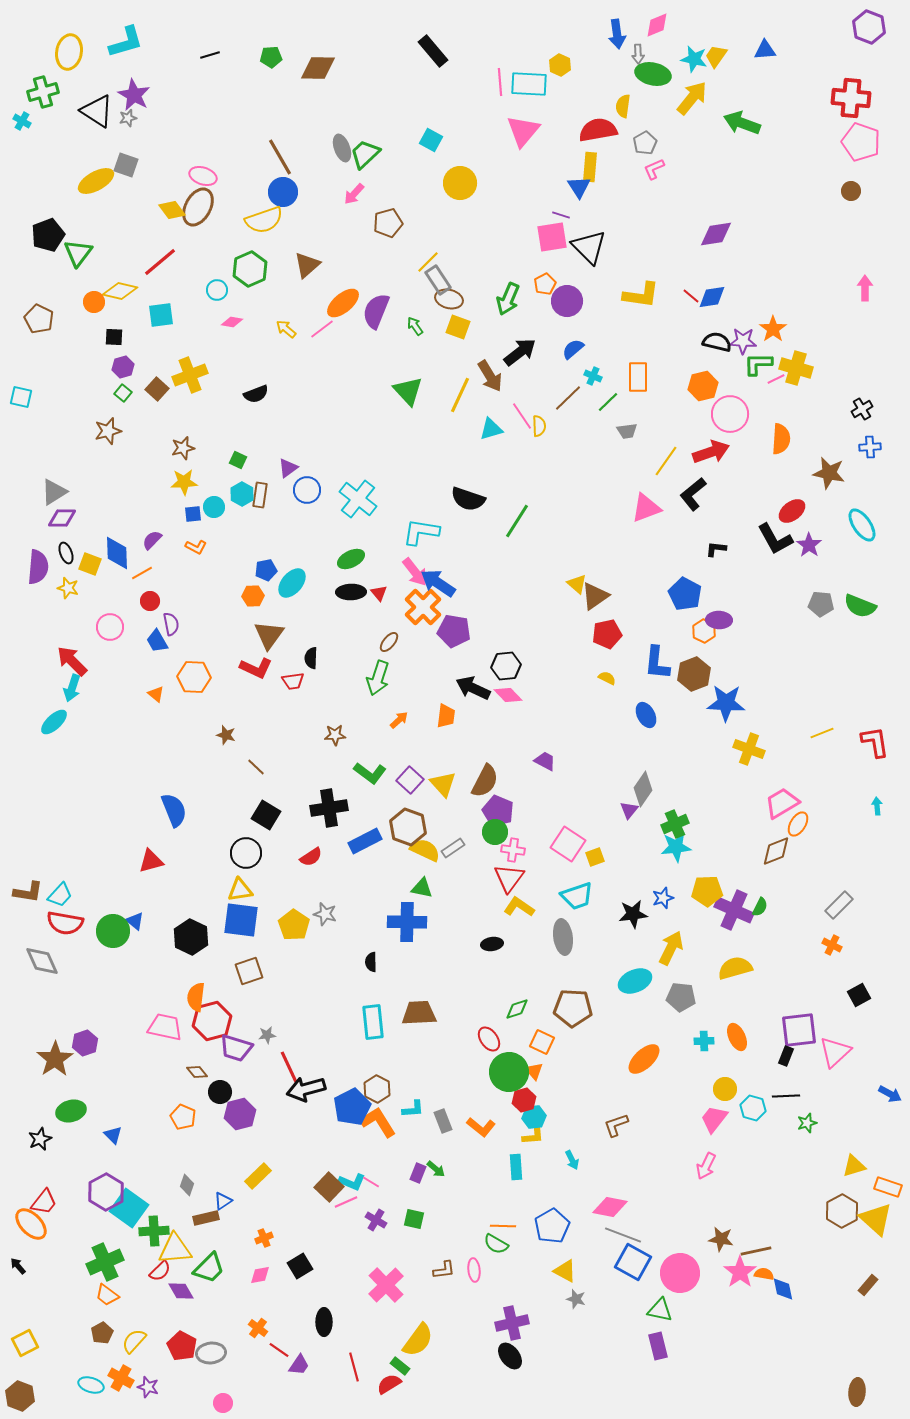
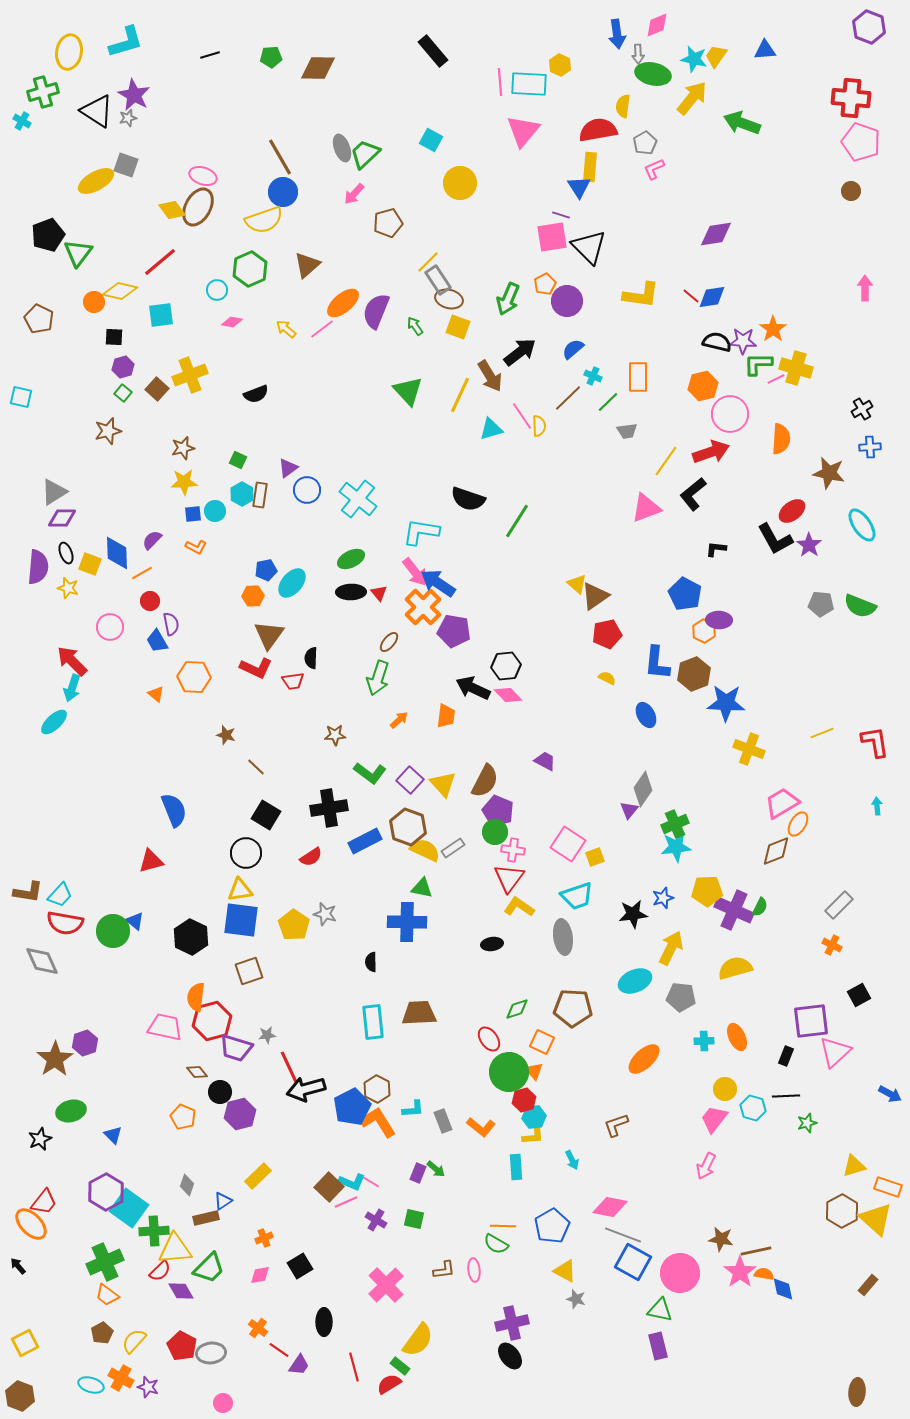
cyan circle at (214, 507): moved 1 px right, 4 px down
purple square at (799, 1030): moved 12 px right, 9 px up
